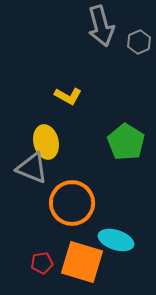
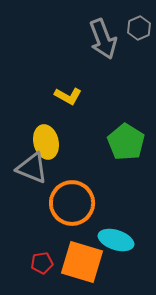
gray arrow: moved 2 px right, 13 px down; rotated 6 degrees counterclockwise
gray hexagon: moved 14 px up
